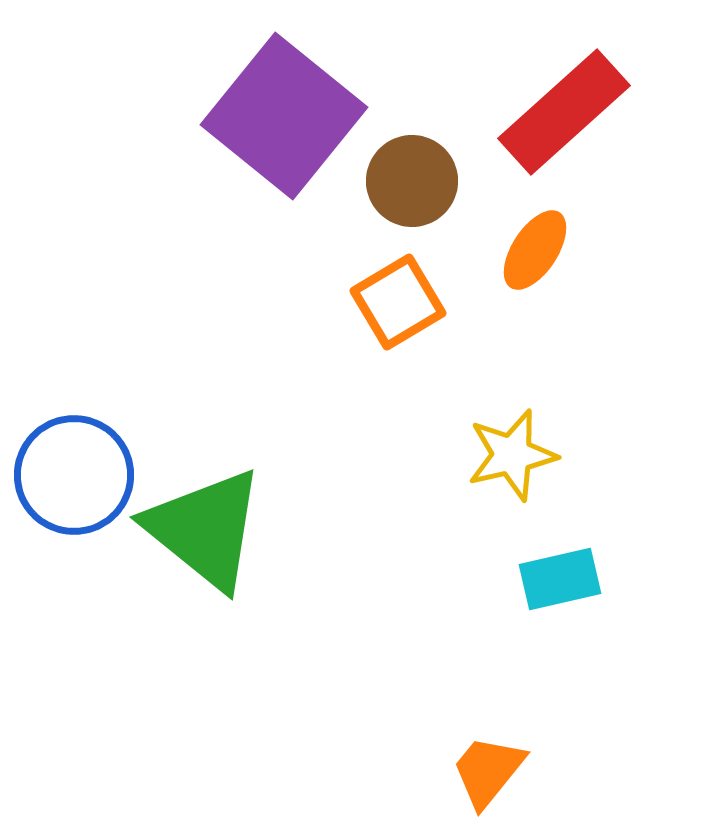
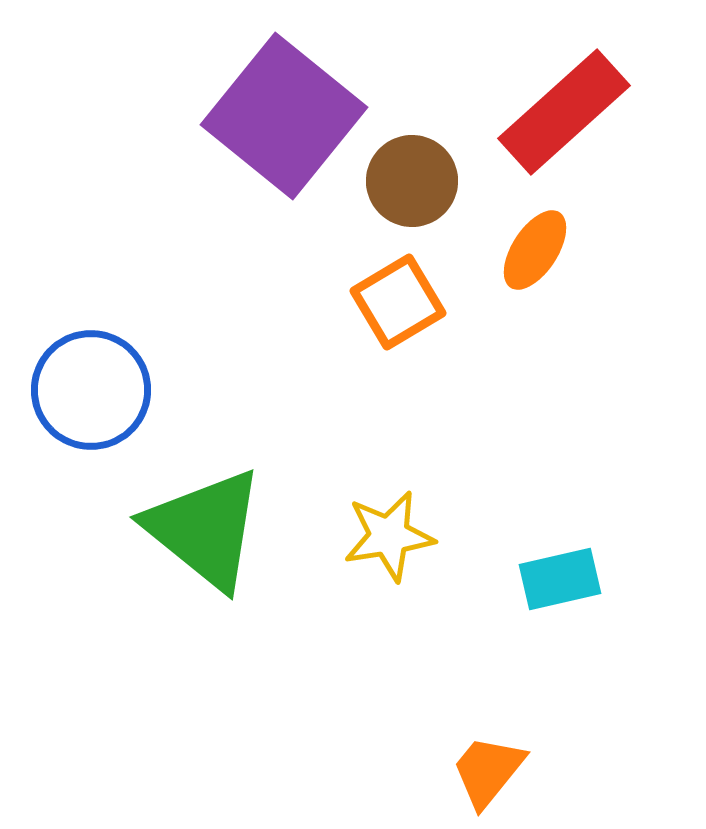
yellow star: moved 123 px left, 81 px down; rotated 4 degrees clockwise
blue circle: moved 17 px right, 85 px up
